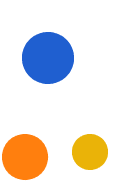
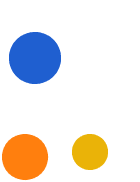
blue circle: moved 13 px left
